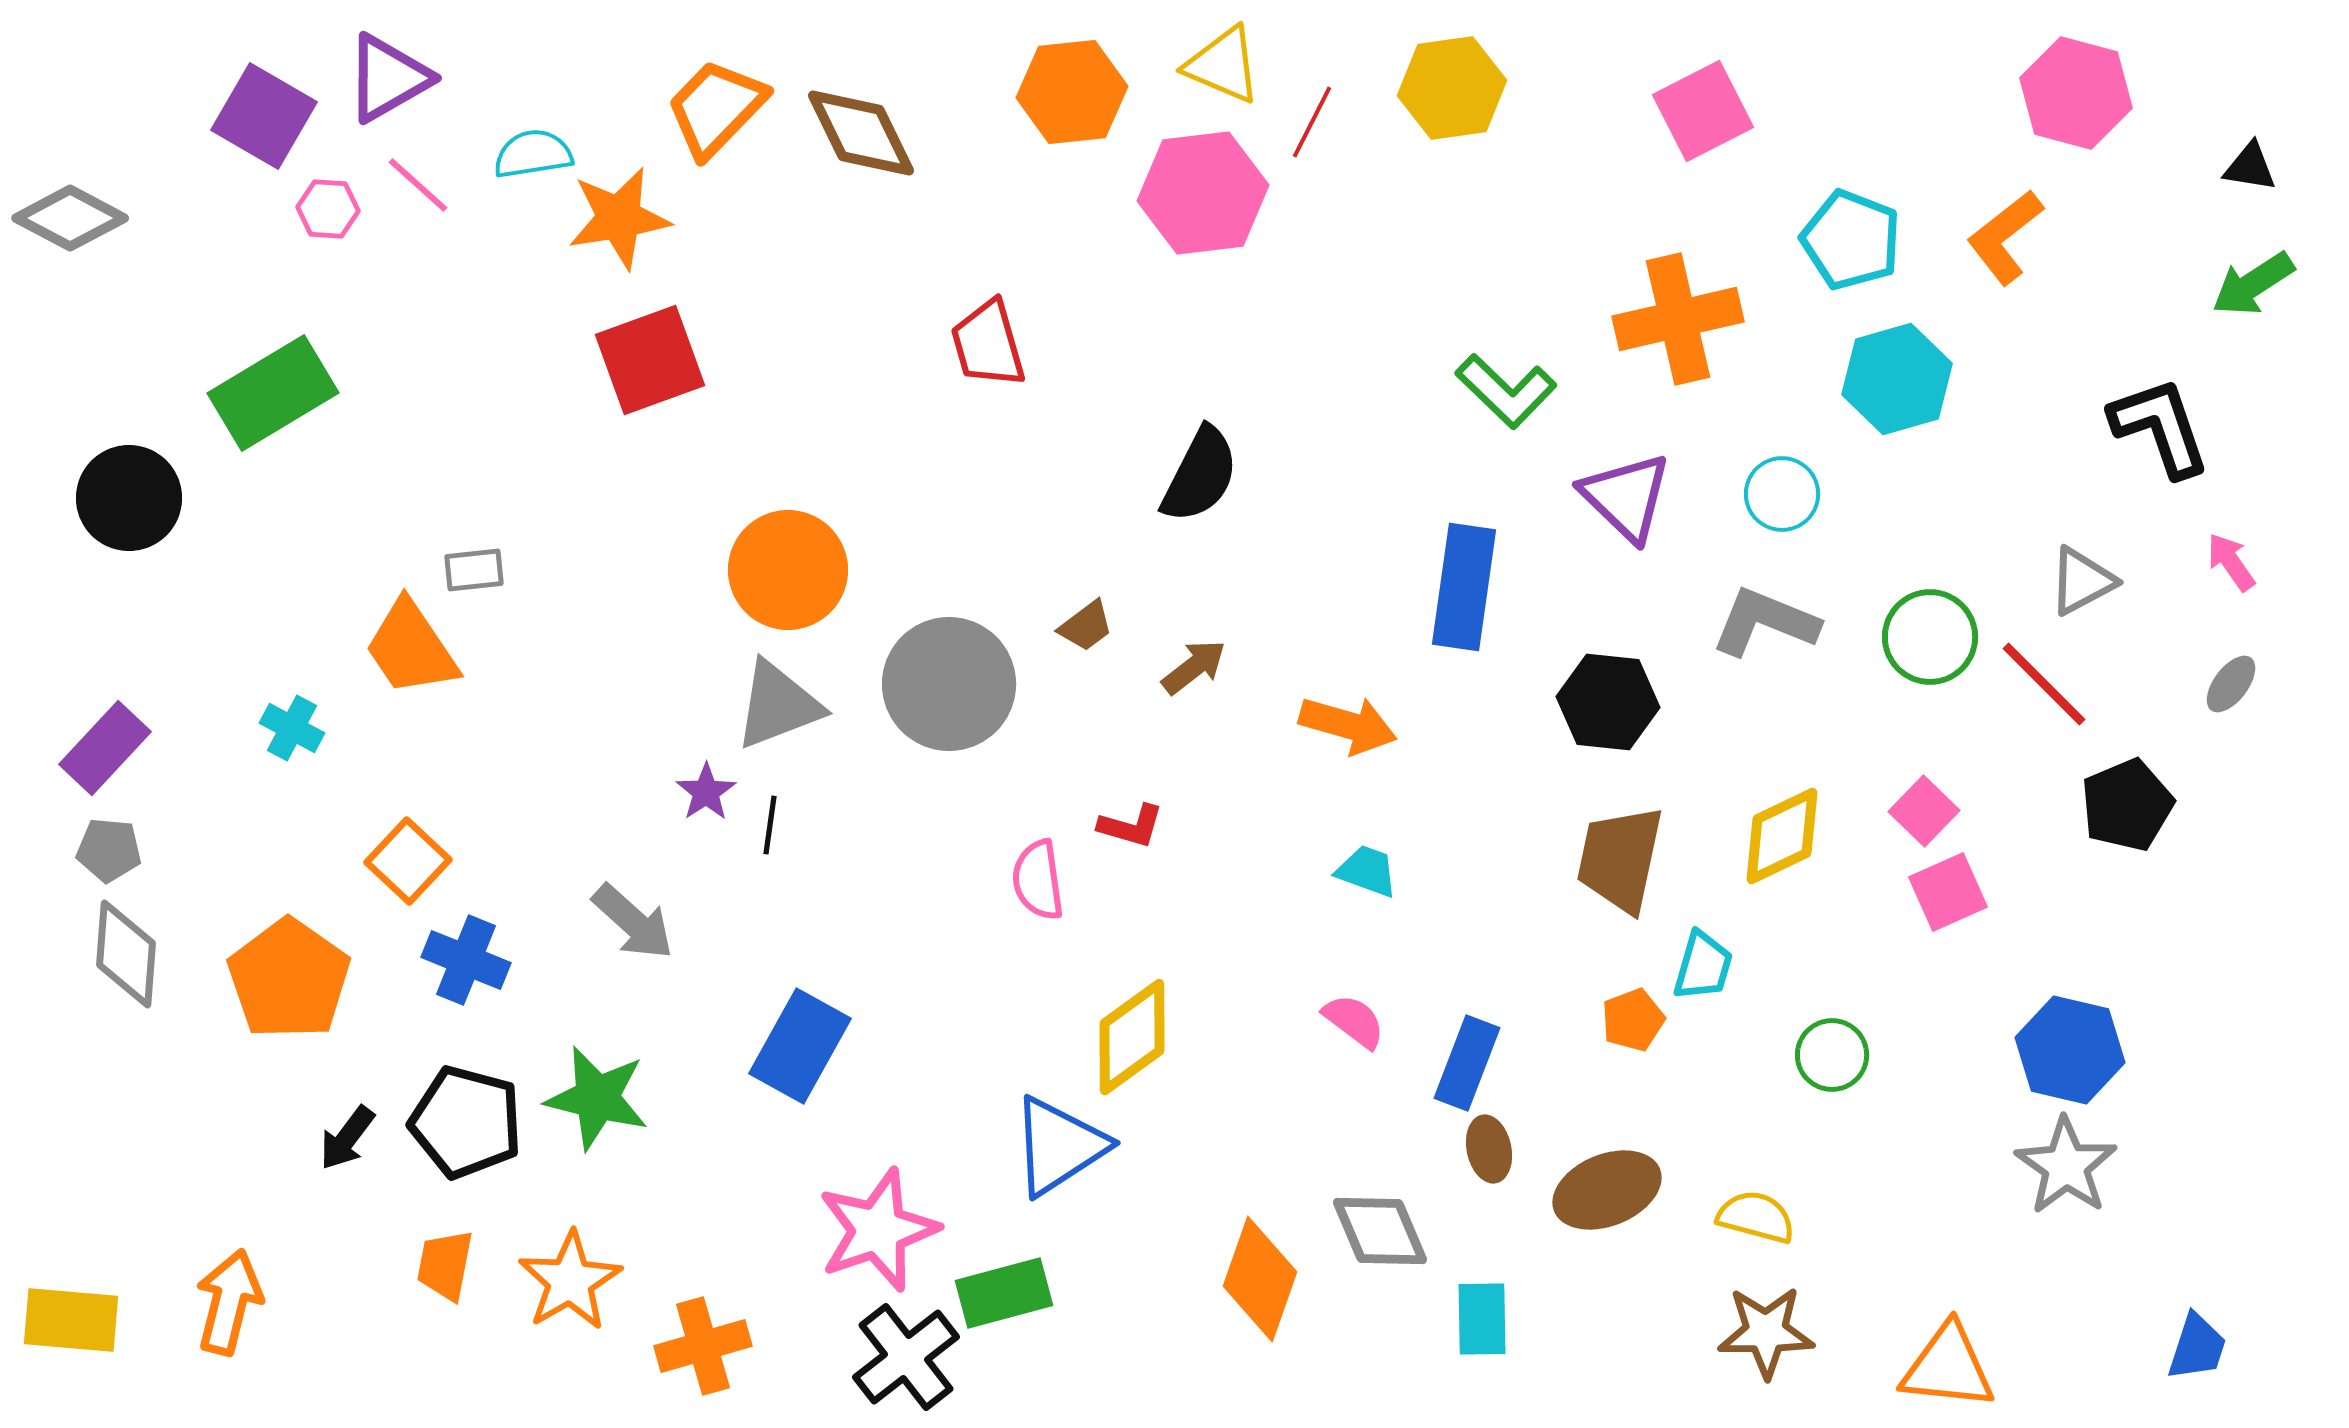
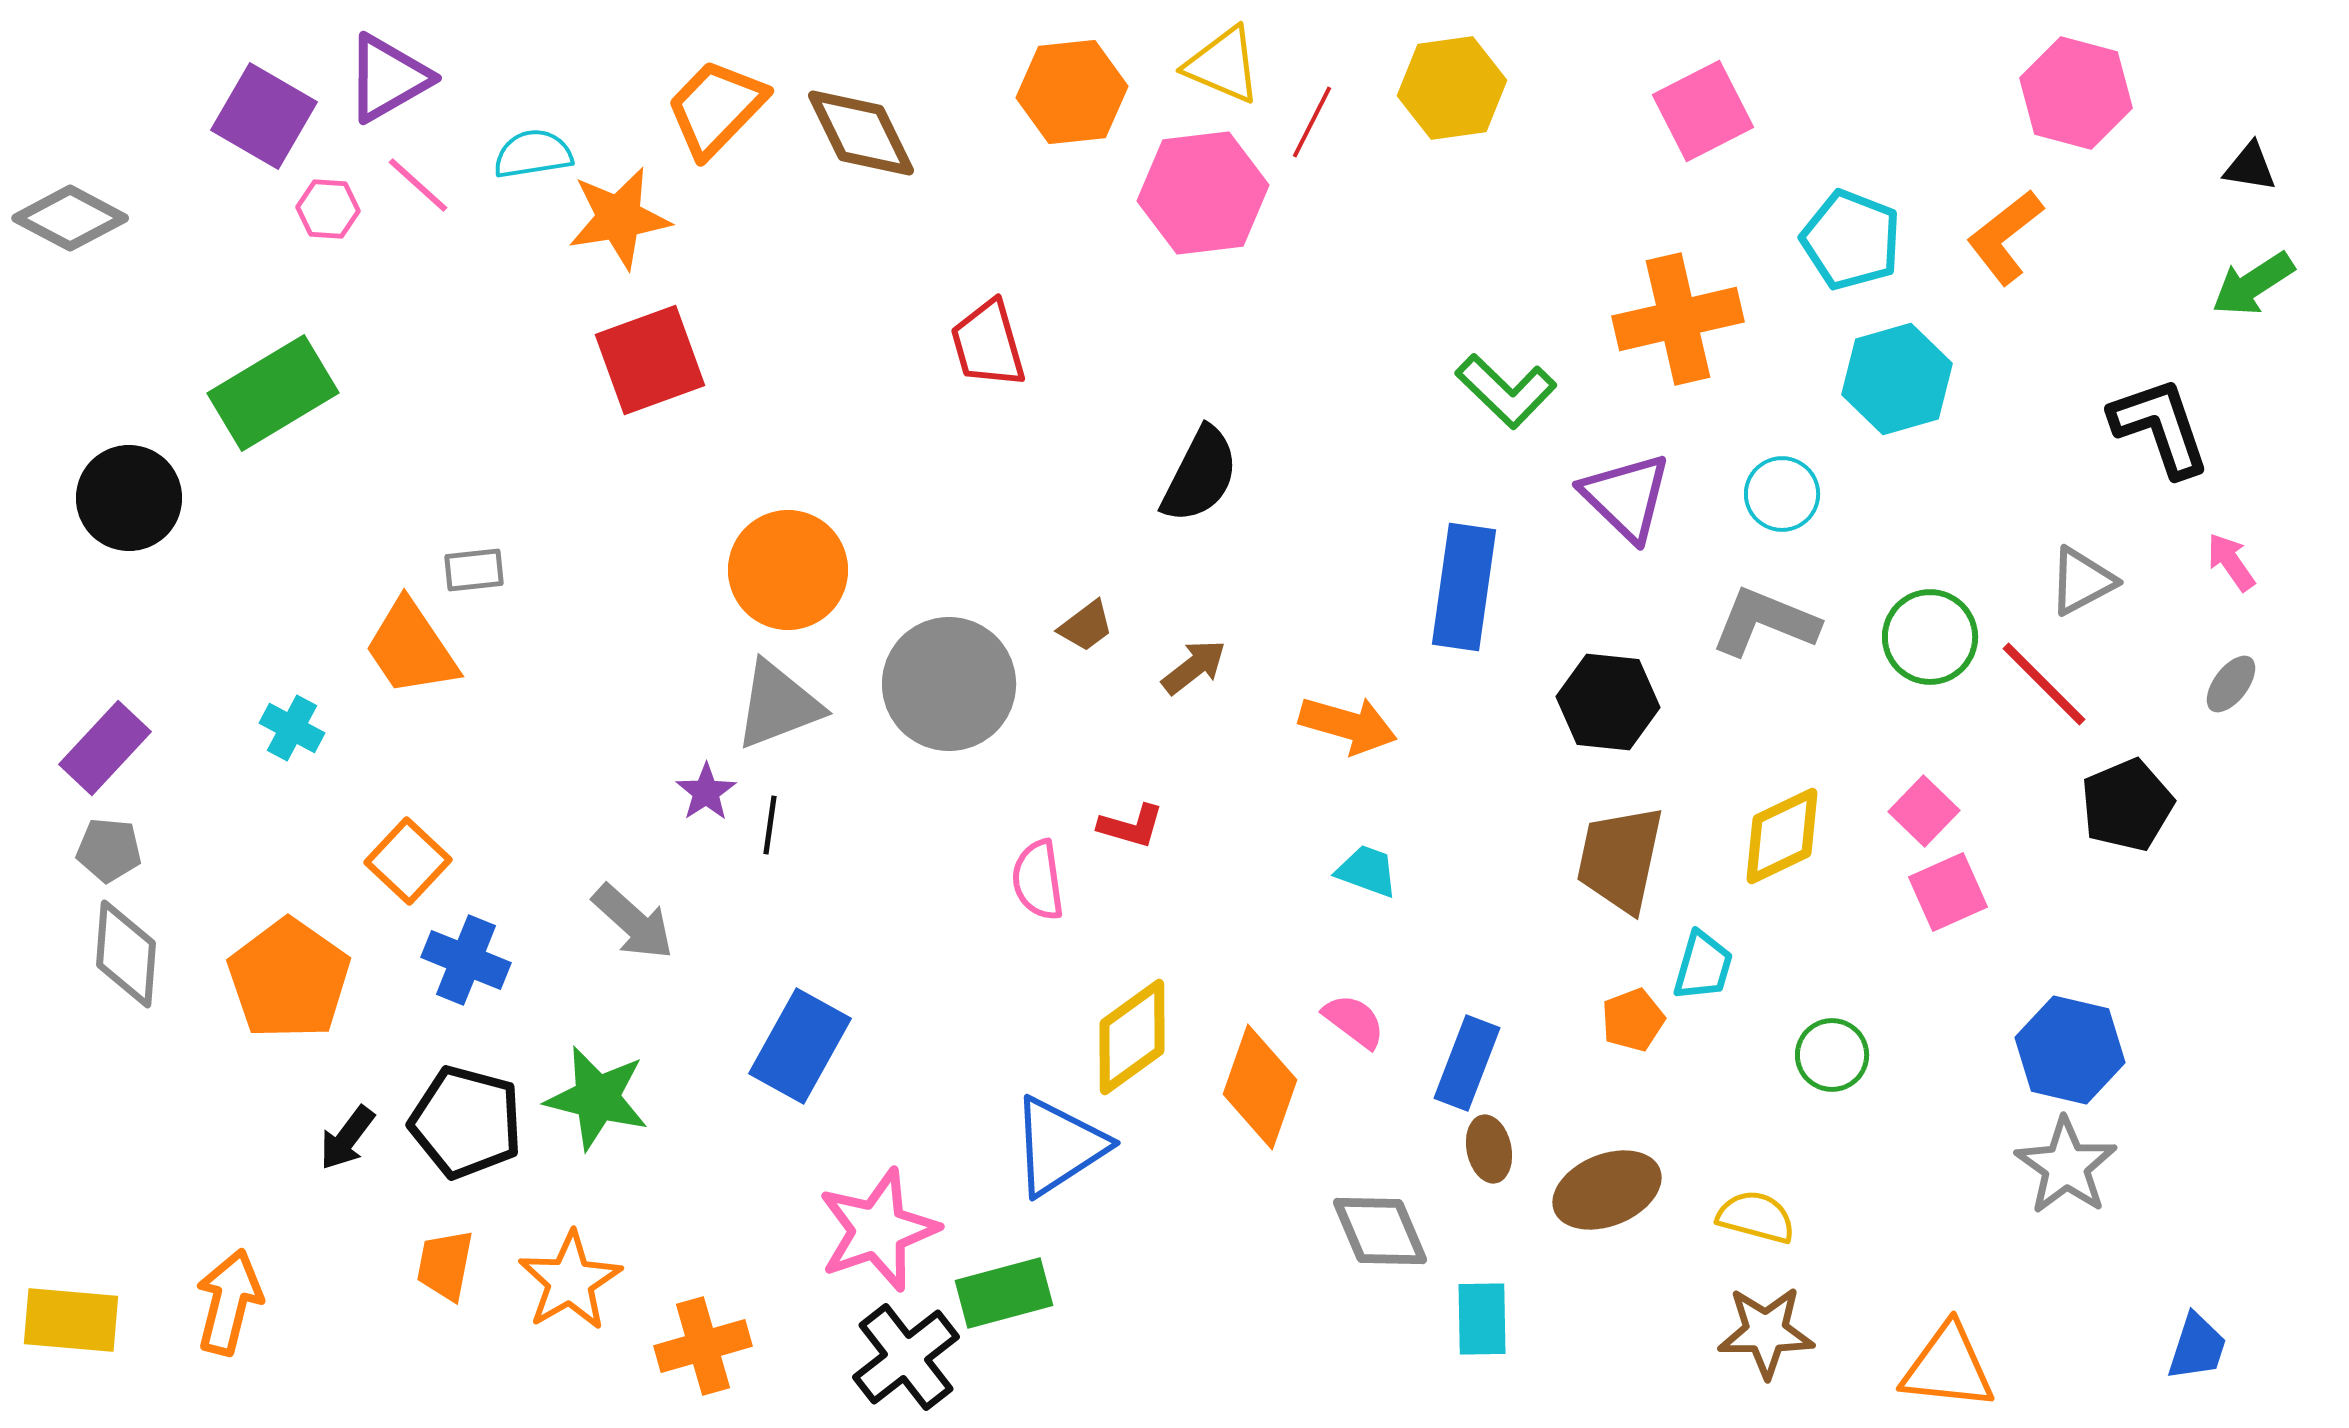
orange diamond at (1260, 1279): moved 192 px up
